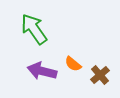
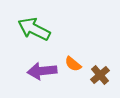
green arrow: rotated 28 degrees counterclockwise
purple arrow: rotated 20 degrees counterclockwise
